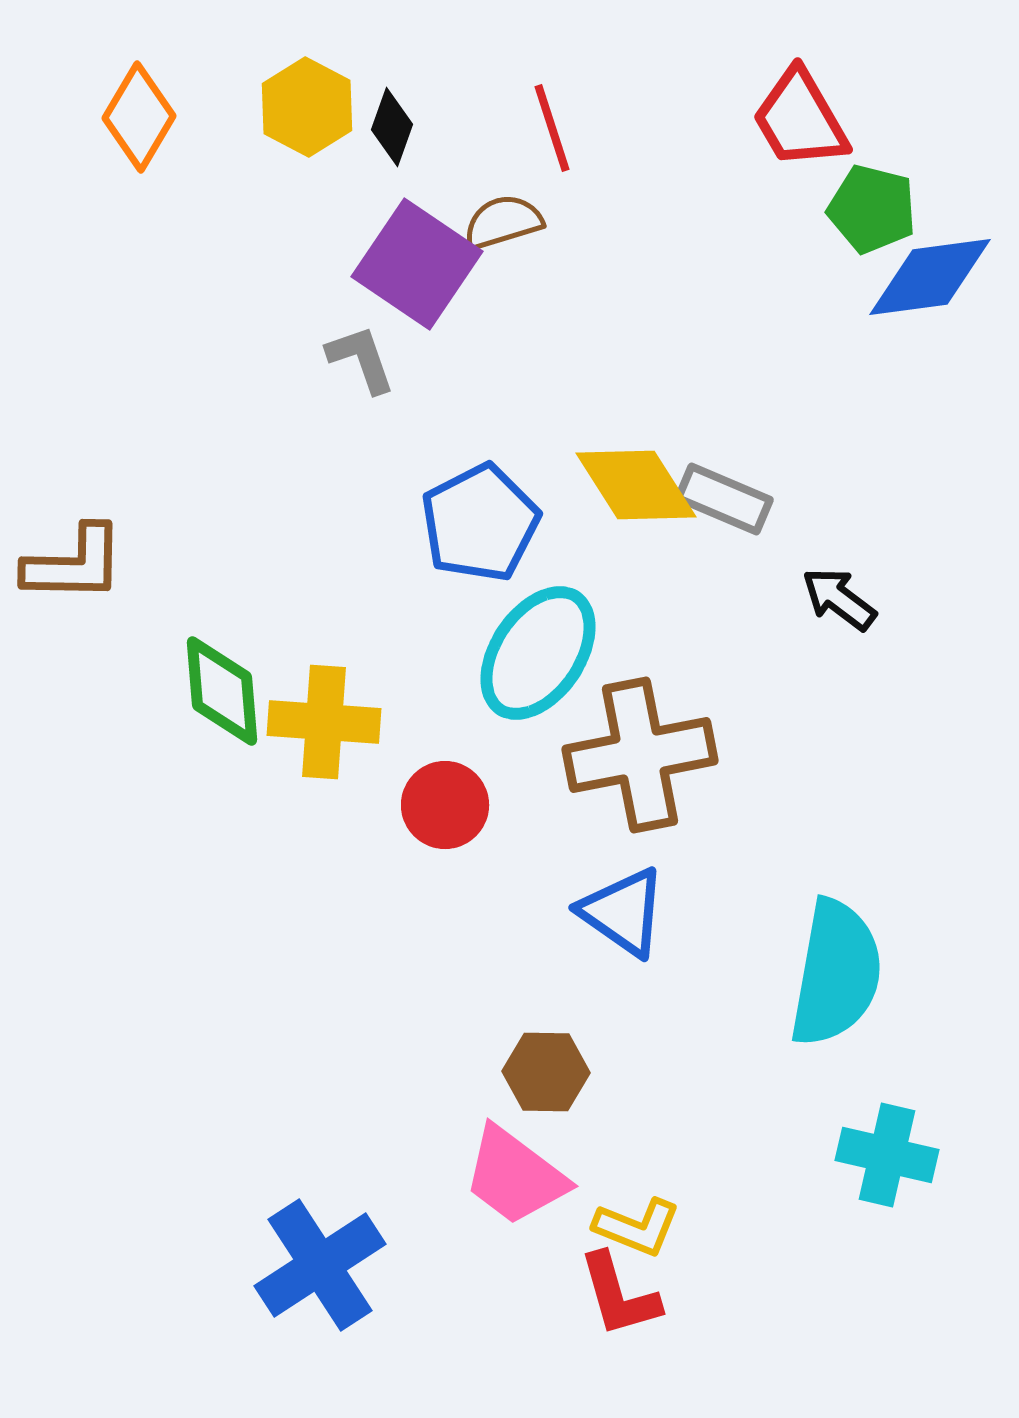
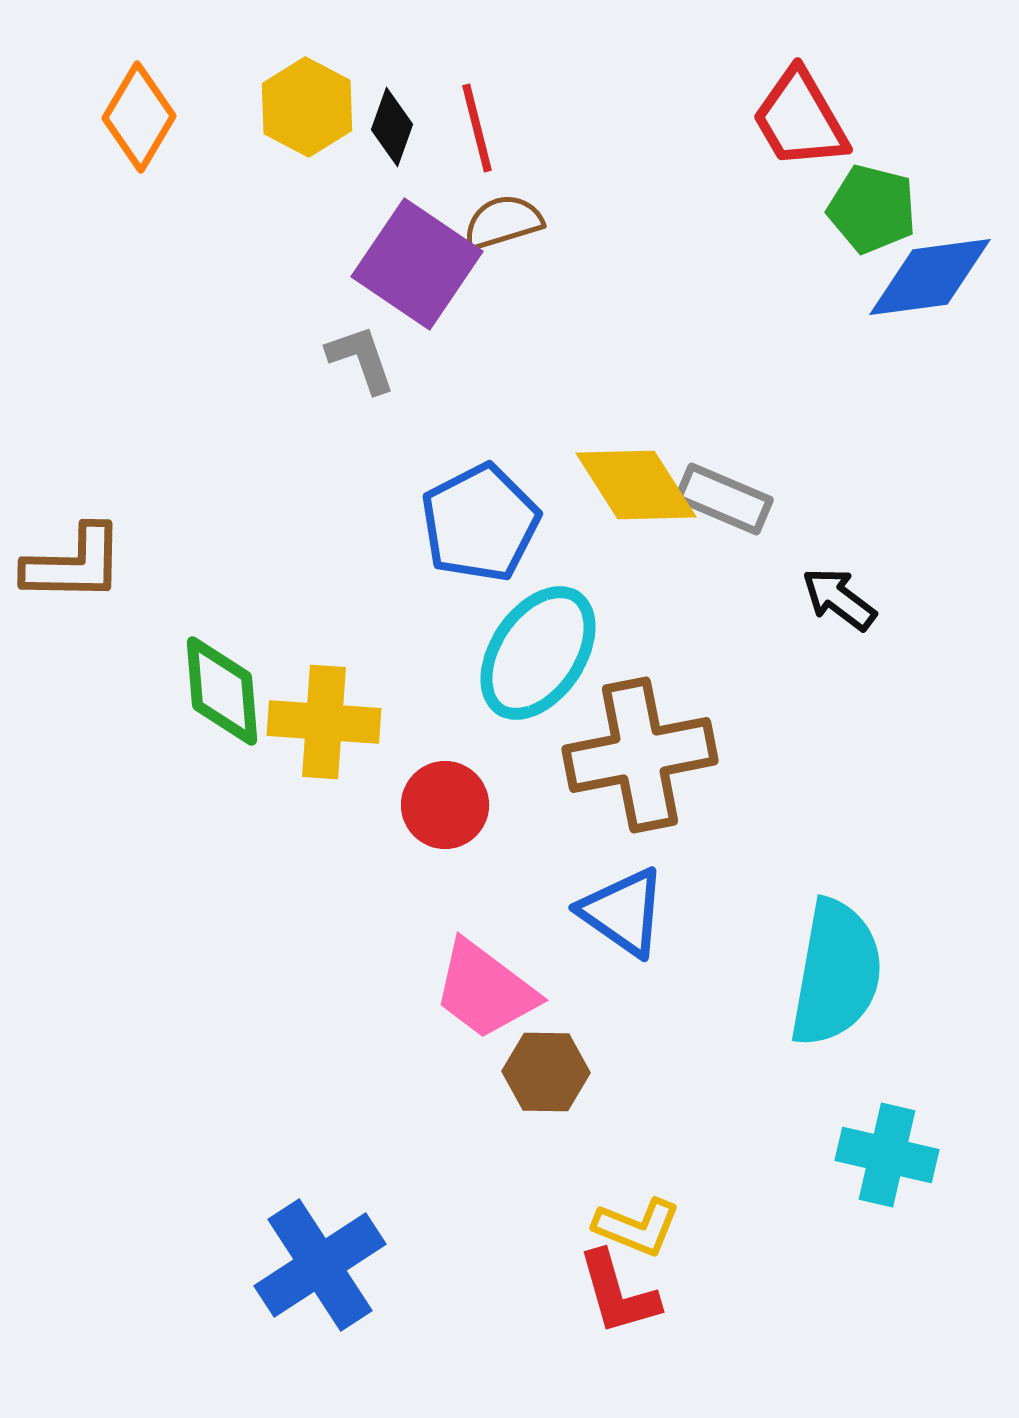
red line: moved 75 px left; rotated 4 degrees clockwise
pink trapezoid: moved 30 px left, 186 px up
red L-shape: moved 1 px left, 2 px up
